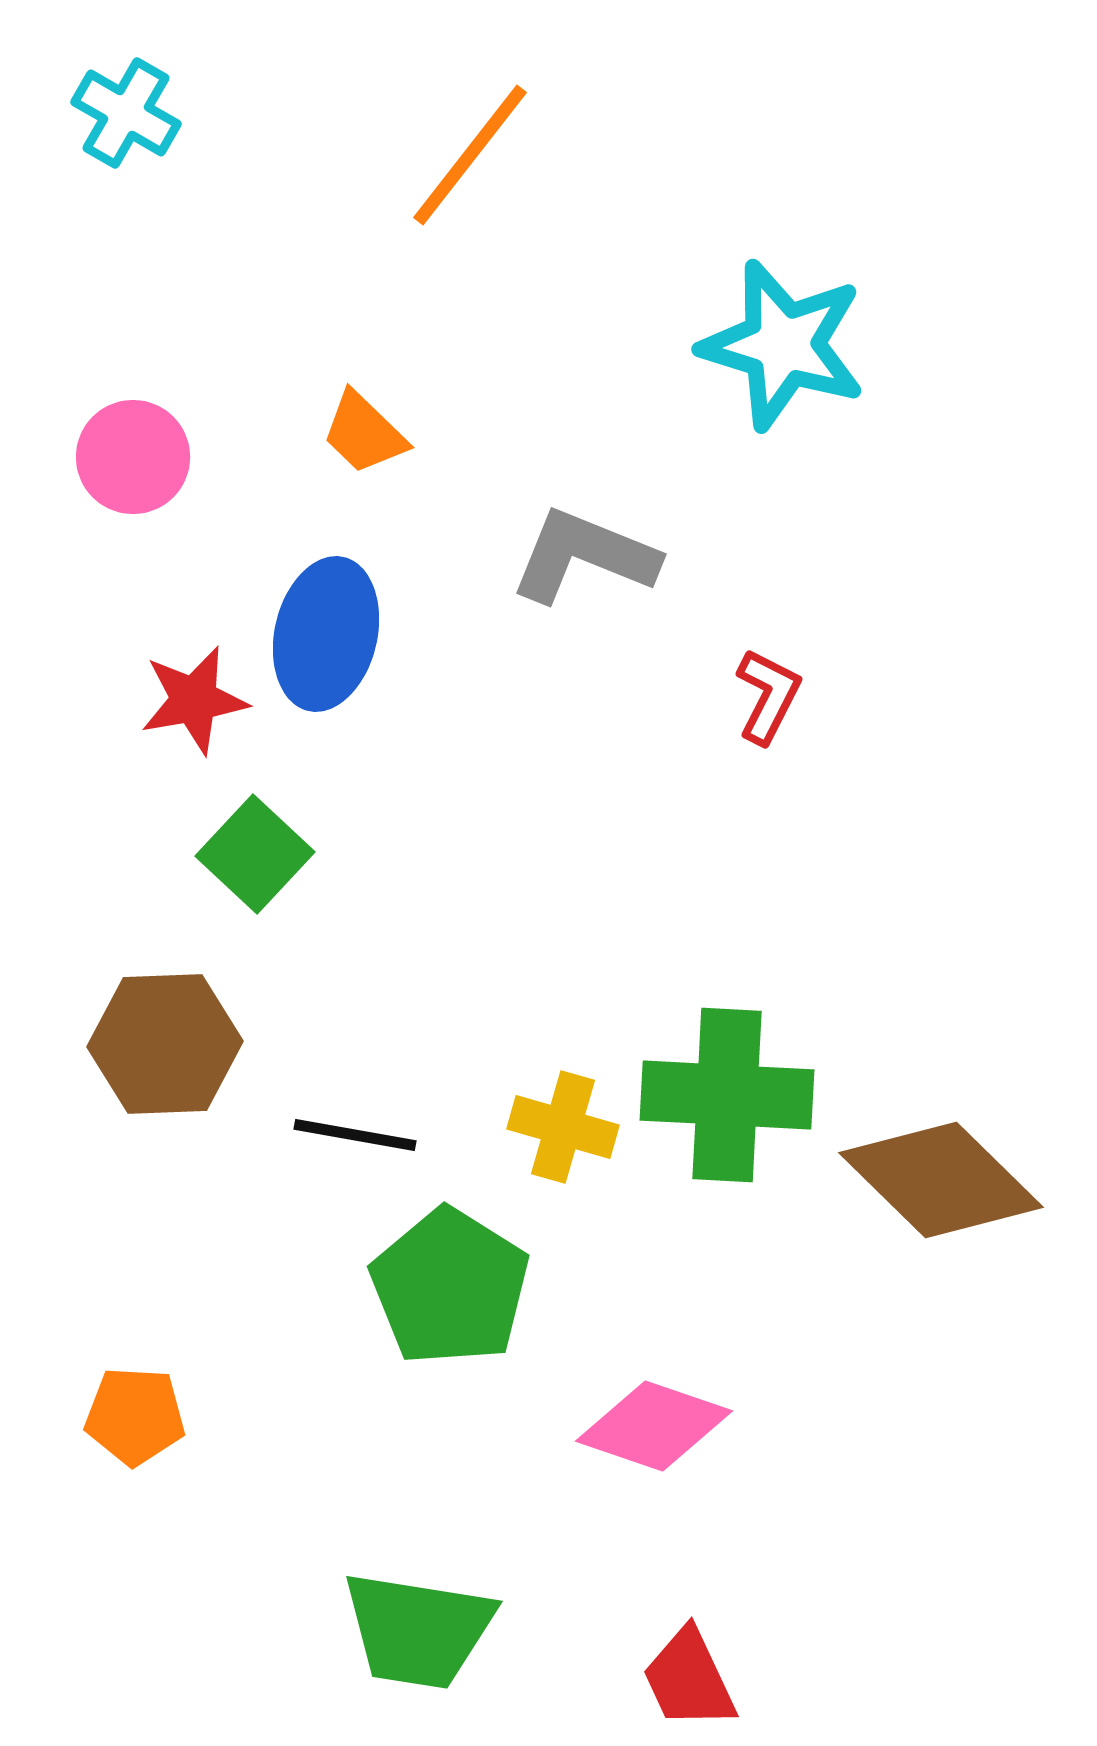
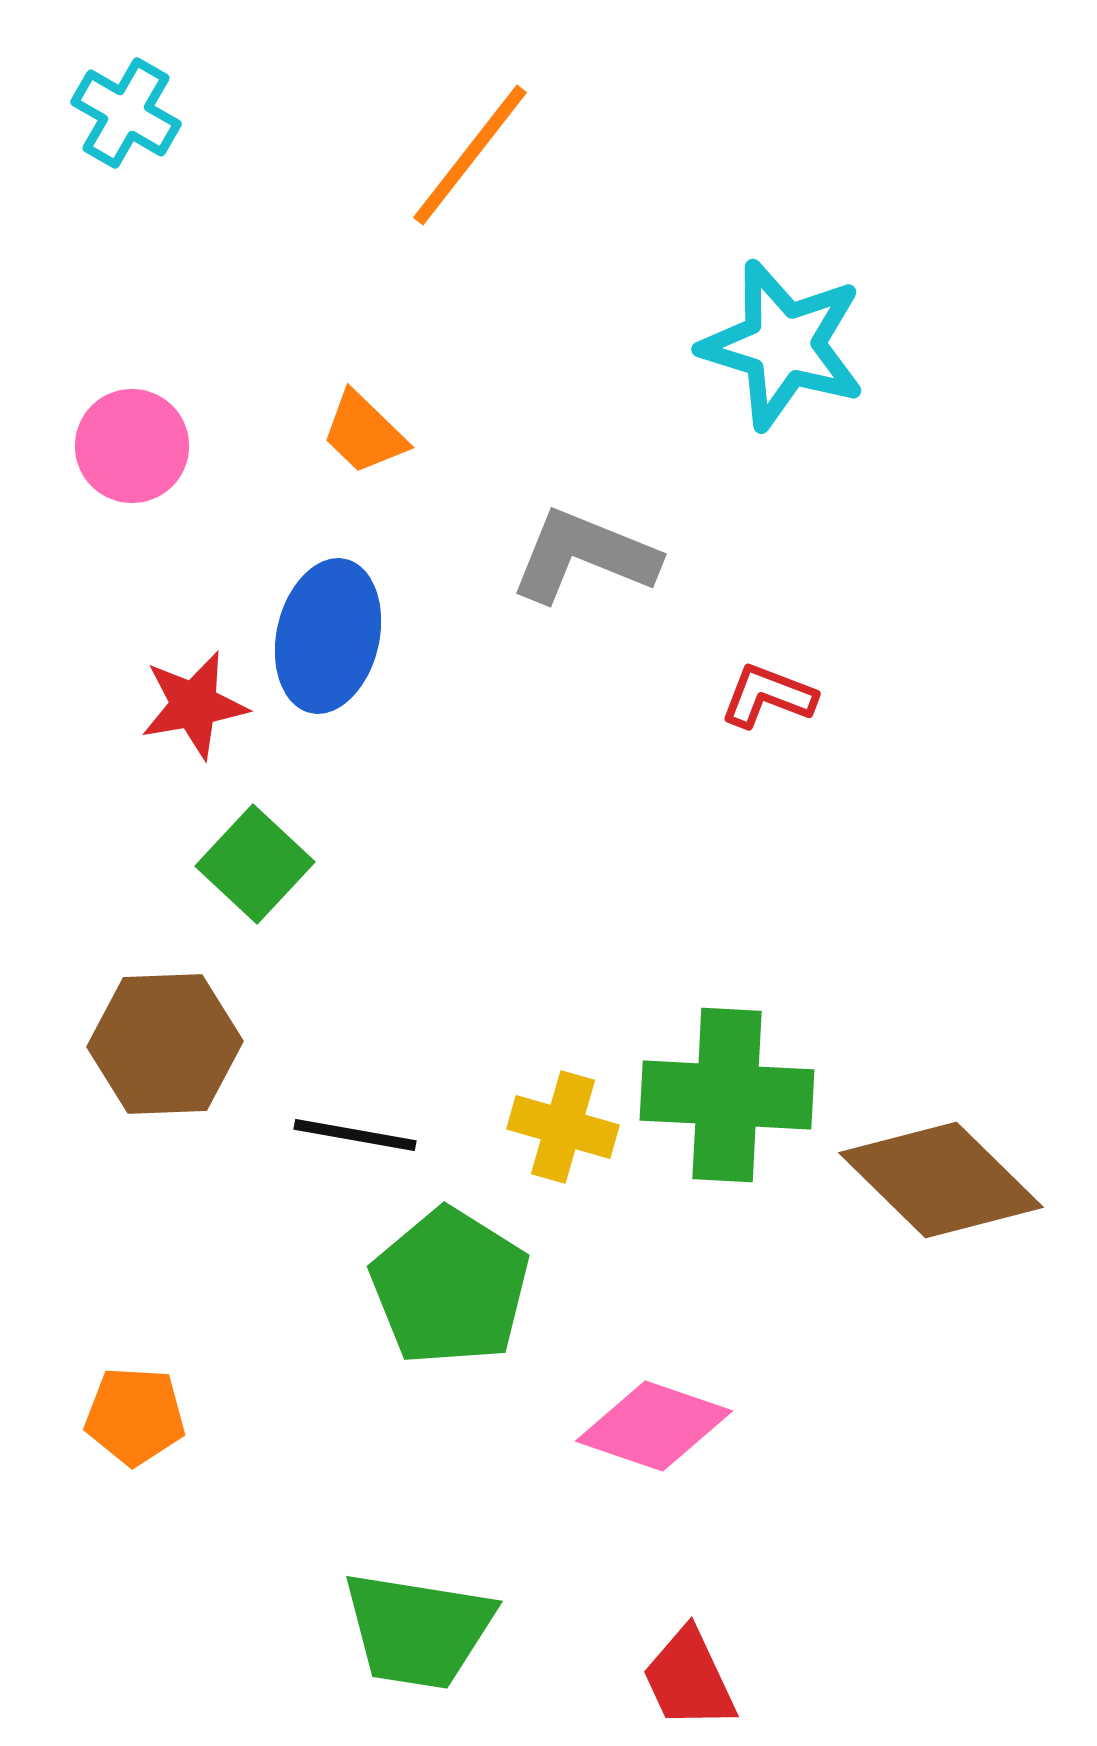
pink circle: moved 1 px left, 11 px up
blue ellipse: moved 2 px right, 2 px down
red L-shape: rotated 96 degrees counterclockwise
red star: moved 5 px down
green square: moved 10 px down
